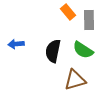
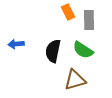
orange rectangle: rotated 14 degrees clockwise
